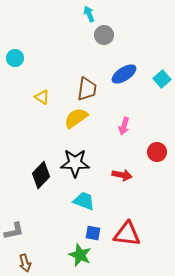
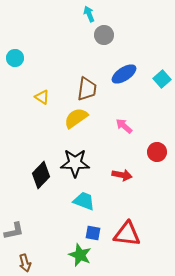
pink arrow: rotated 114 degrees clockwise
